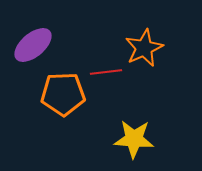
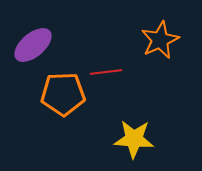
orange star: moved 16 px right, 8 px up
